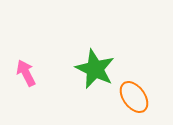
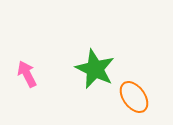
pink arrow: moved 1 px right, 1 px down
